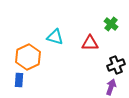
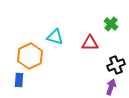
orange hexagon: moved 2 px right, 1 px up
